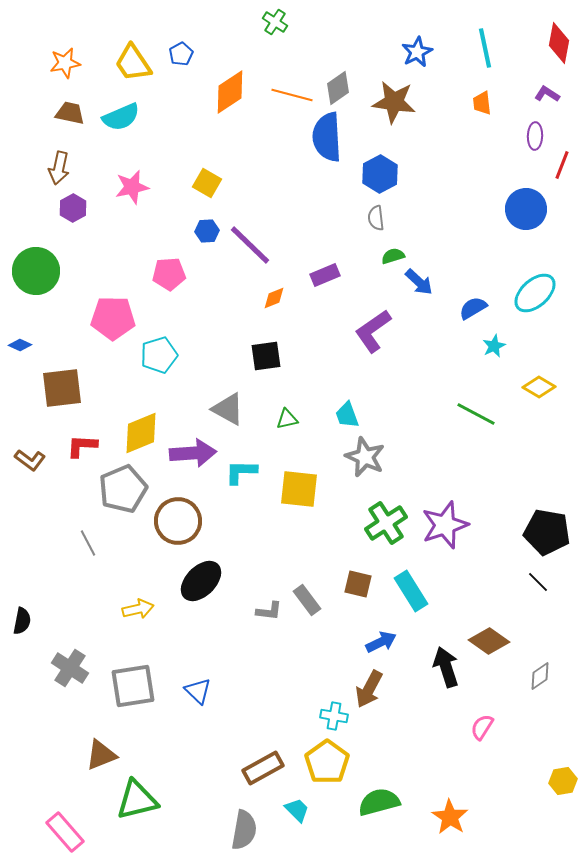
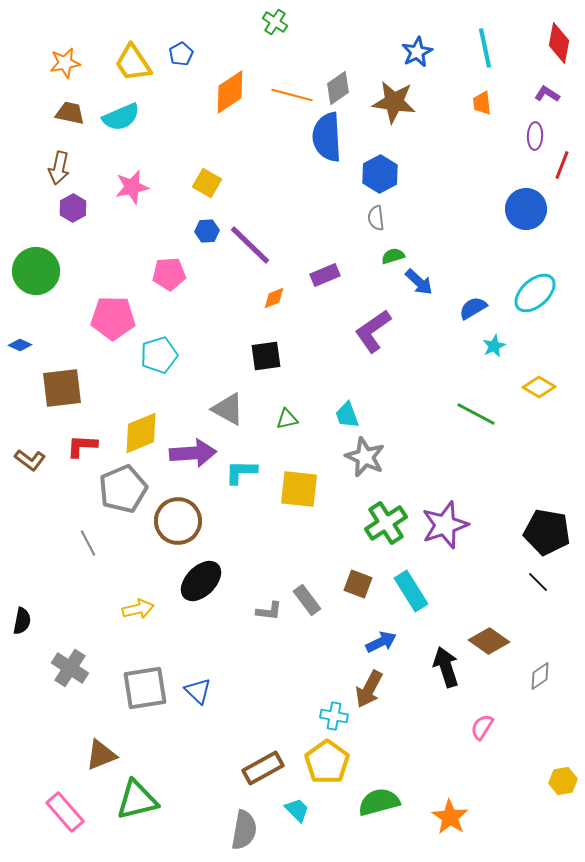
brown square at (358, 584): rotated 8 degrees clockwise
gray square at (133, 686): moved 12 px right, 2 px down
pink rectangle at (65, 832): moved 20 px up
